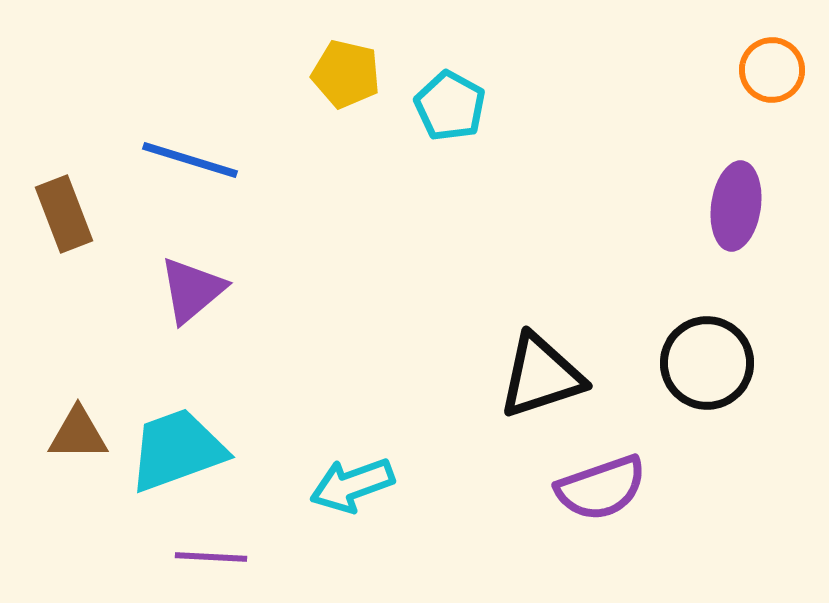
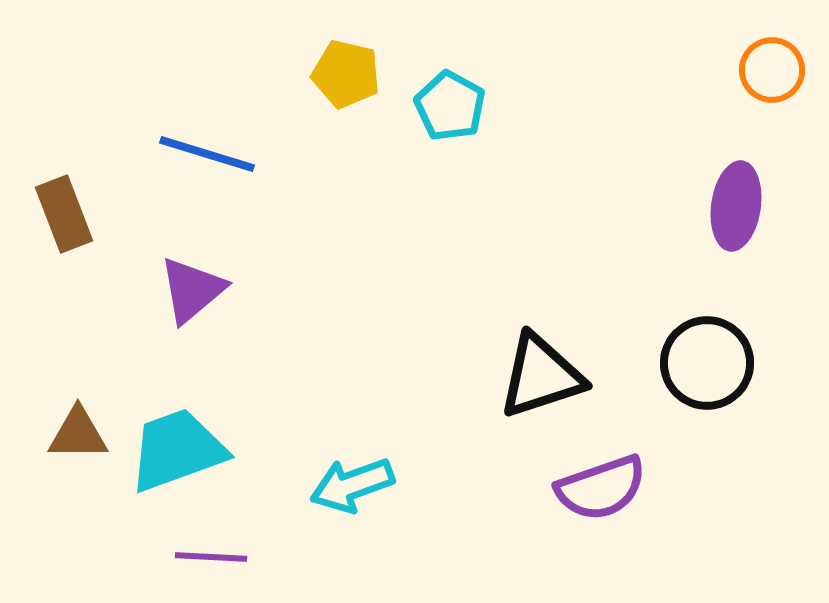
blue line: moved 17 px right, 6 px up
